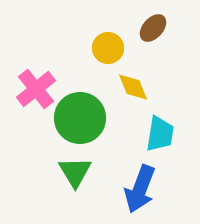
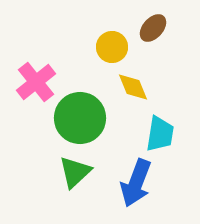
yellow circle: moved 4 px right, 1 px up
pink cross: moved 7 px up
green triangle: rotated 18 degrees clockwise
blue arrow: moved 4 px left, 6 px up
